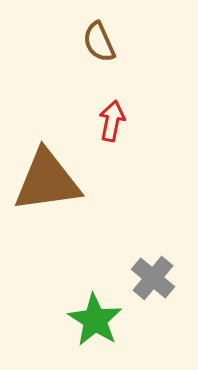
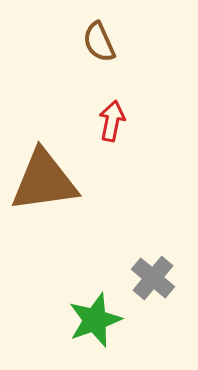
brown triangle: moved 3 px left
green star: rotated 20 degrees clockwise
